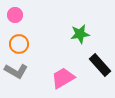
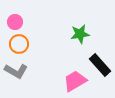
pink circle: moved 7 px down
pink trapezoid: moved 12 px right, 3 px down
